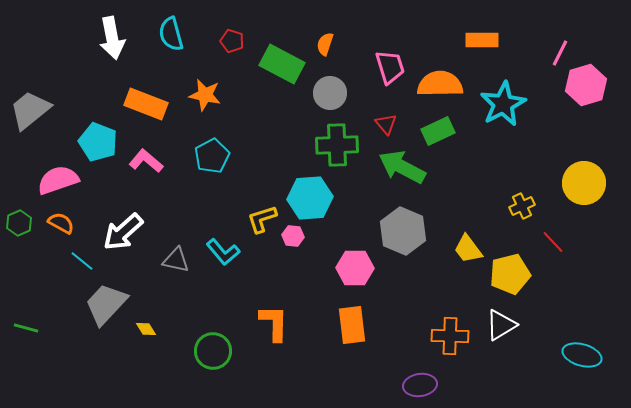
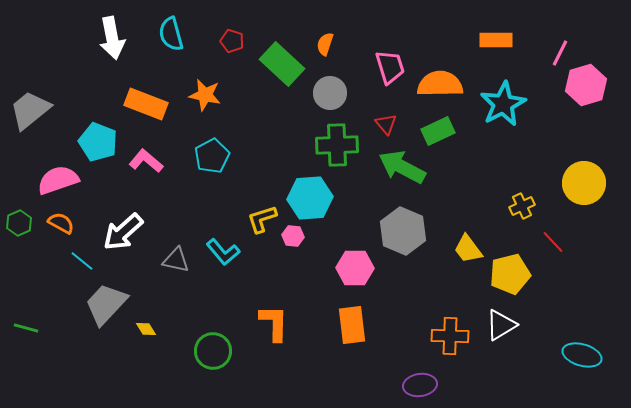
orange rectangle at (482, 40): moved 14 px right
green rectangle at (282, 64): rotated 15 degrees clockwise
